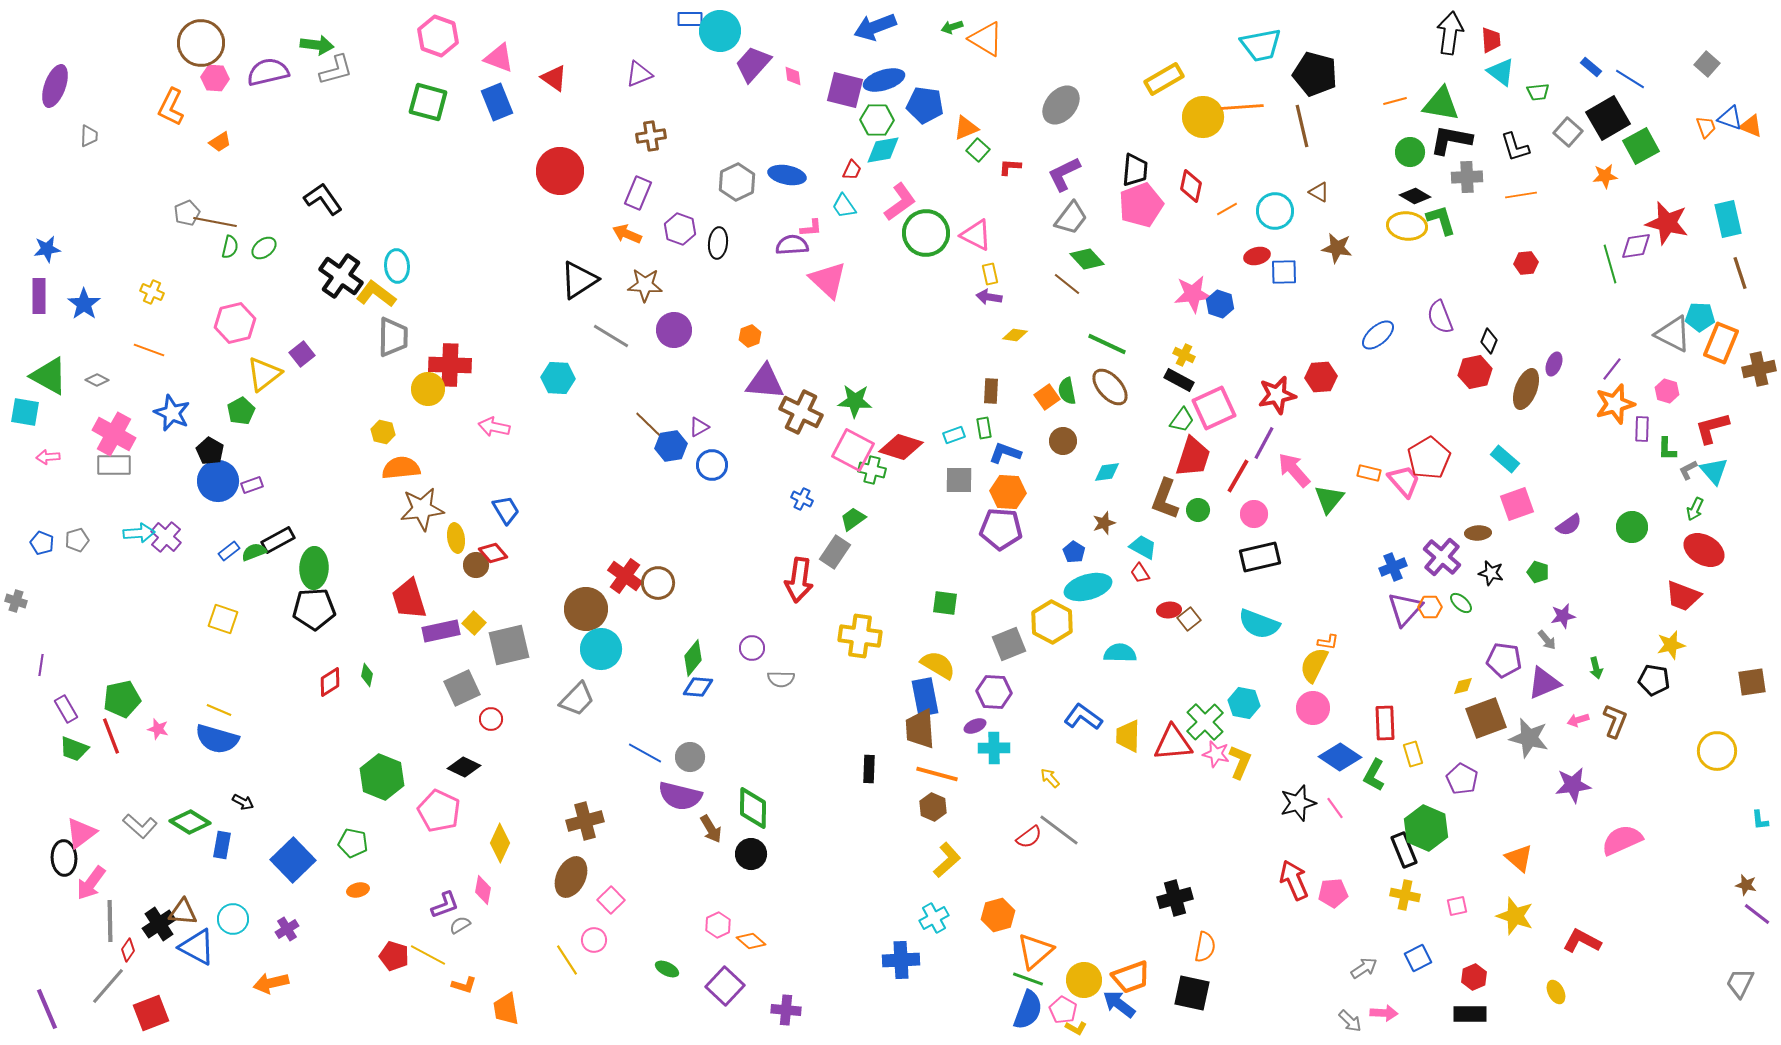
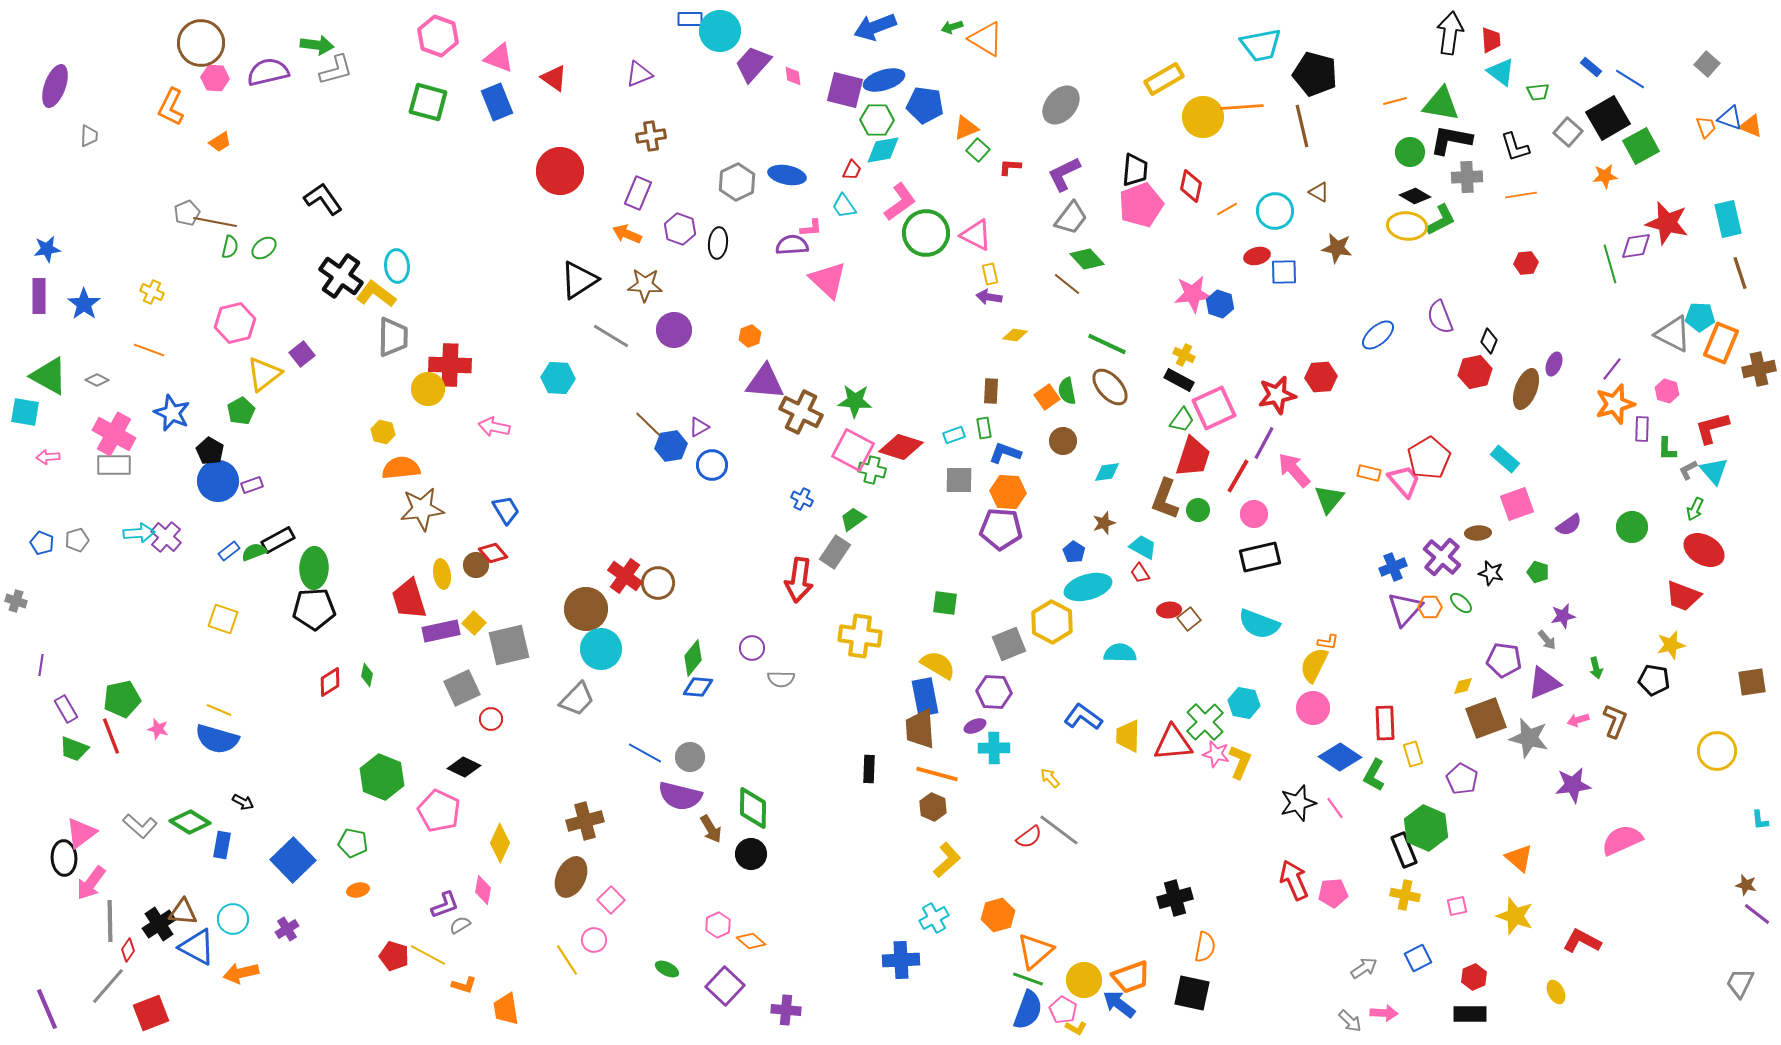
green L-shape at (1441, 220): rotated 80 degrees clockwise
yellow ellipse at (456, 538): moved 14 px left, 36 px down
orange arrow at (271, 983): moved 30 px left, 10 px up
